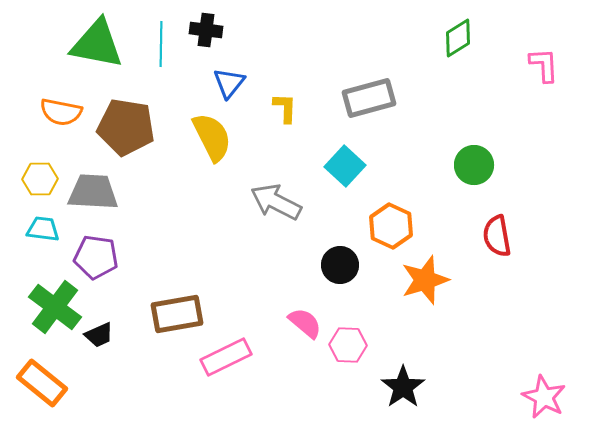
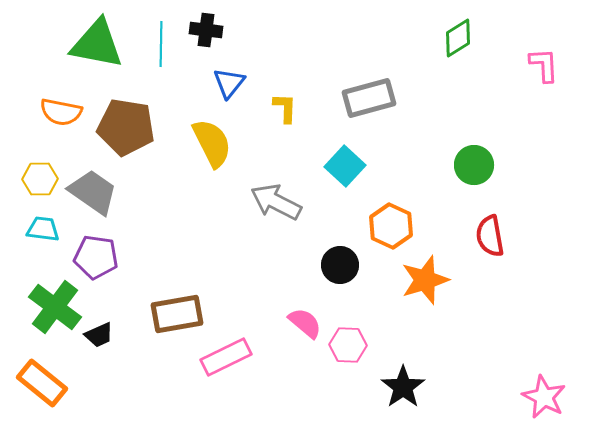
yellow semicircle: moved 6 px down
gray trapezoid: rotated 32 degrees clockwise
red semicircle: moved 7 px left
